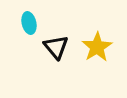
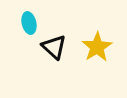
black triangle: moved 2 px left; rotated 8 degrees counterclockwise
